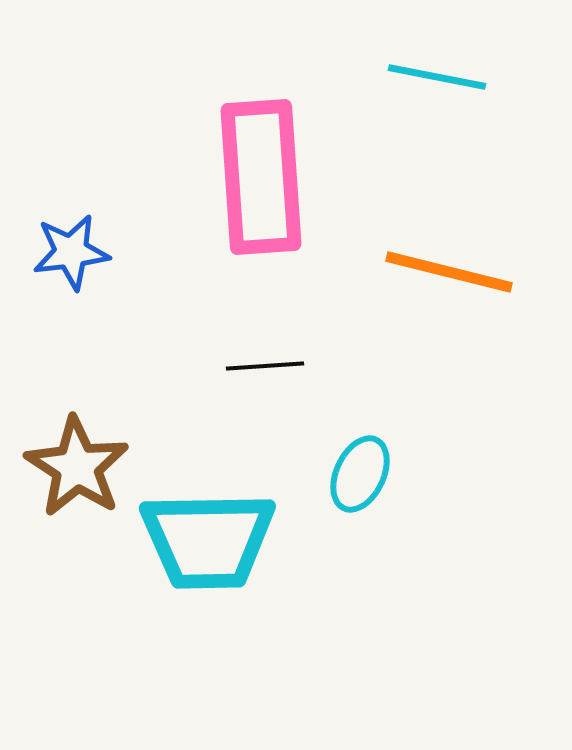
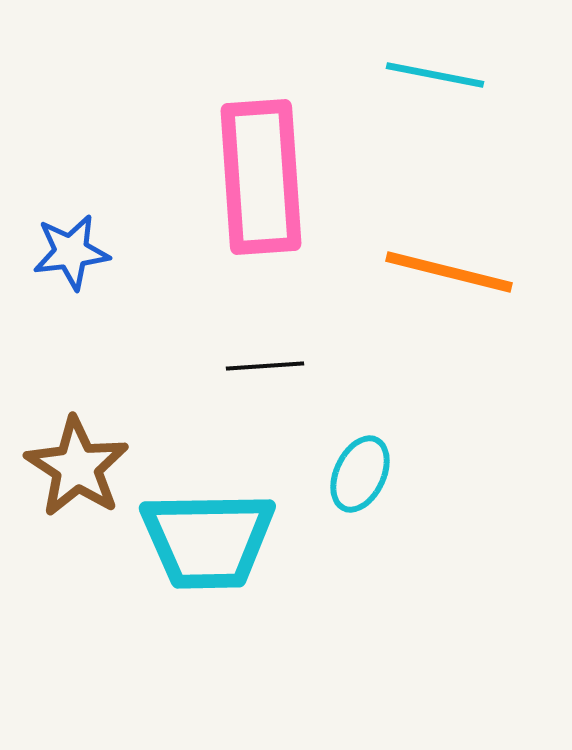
cyan line: moved 2 px left, 2 px up
